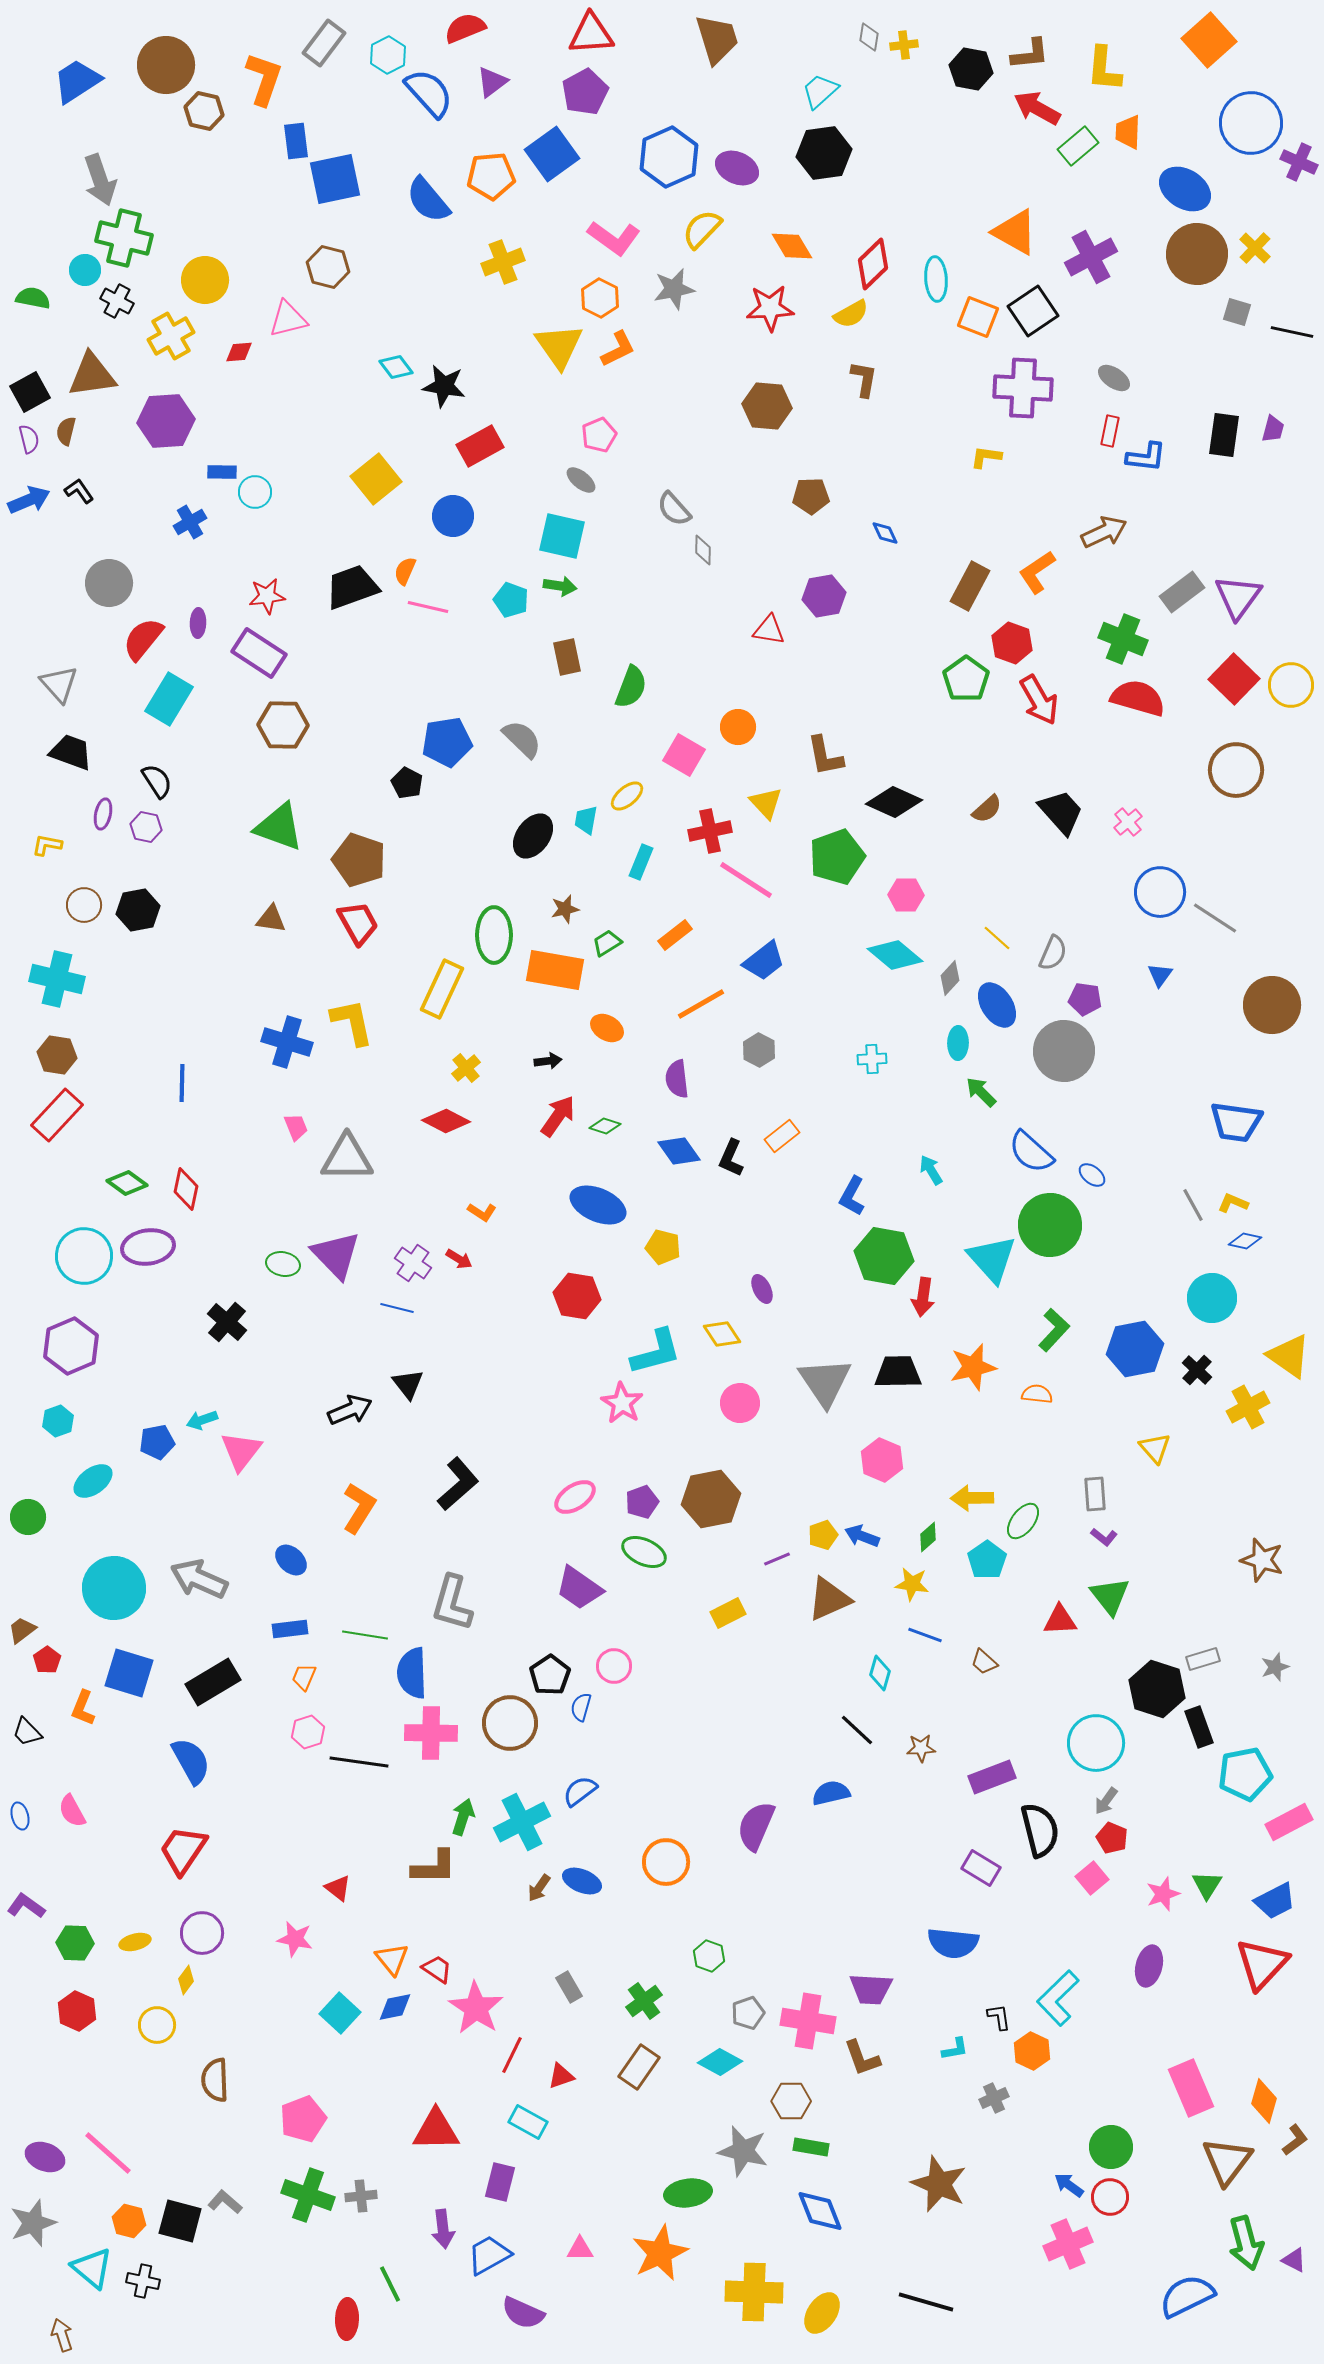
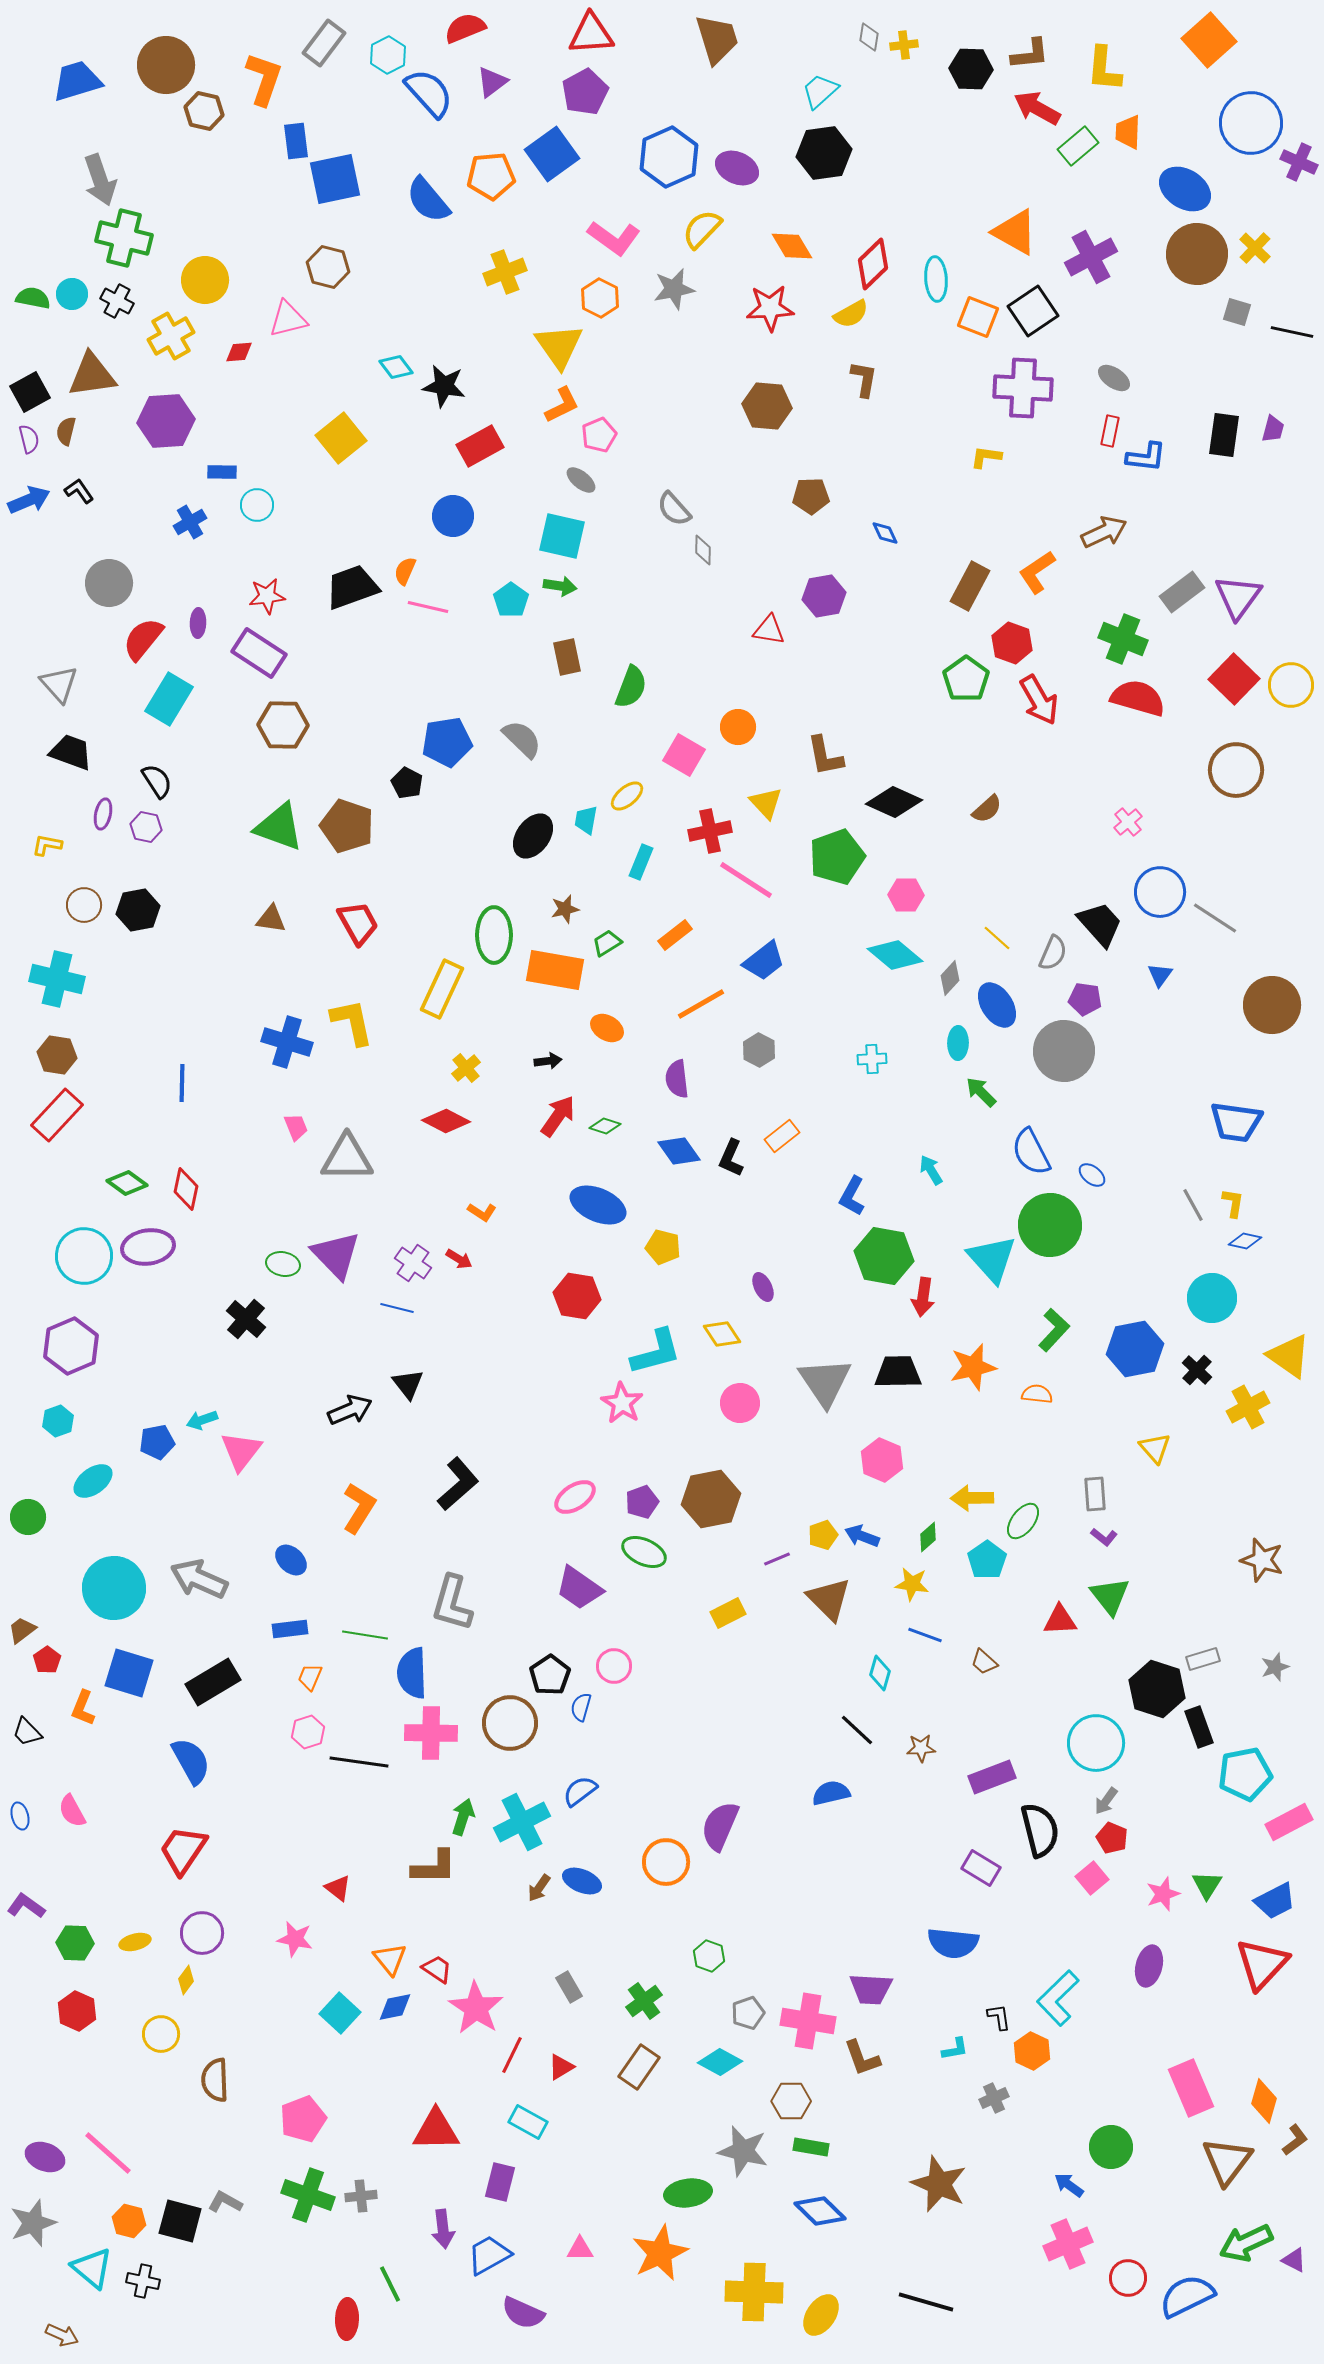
black hexagon at (971, 69): rotated 9 degrees counterclockwise
blue trapezoid at (77, 81): rotated 16 degrees clockwise
yellow cross at (503, 262): moved 2 px right, 10 px down
cyan circle at (85, 270): moved 13 px left, 24 px down
orange L-shape at (618, 349): moved 56 px left, 56 px down
yellow square at (376, 479): moved 35 px left, 41 px up
cyan circle at (255, 492): moved 2 px right, 13 px down
cyan pentagon at (511, 600): rotated 16 degrees clockwise
black trapezoid at (1061, 812): moved 39 px right, 112 px down
brown pentagon at (359, 860): moved 12 px left, 34 px up
blue semicircle at (1031, 1152): rotated 21 degrees clockwise
yellow L-shape at (1233, 1203): rotated 76 degrees clockwise
purple ellipse at (762, 1289): moved 1 px right, 2 px up
black cross at (227, 1322): moved 19 px right, 3 px up
brown triangle at (829, 1599): rotated 51 degrees counterclockwise
orange trapezoid at (304, 1677): moved 6 px right
purple semicircle at (756, 1826): moved 36 px left
orange triangle at (392, 1959): moved 2 px left
yellow circle at (157, 2025): moved 4 px right, 9 px down
red triangle at (561, 2076): moved 9 px up; rotated 12 degrees counterclockwise
red circle at (1110, 2197): moved 18 px right, 81 px down
gray L-shape at (225, 2202): rotated 12 degrees counterclockwise
blue diamond at (820, 2211): rotated 24 degrees counterclockwise
green arrow at (1246, 2243): rotated 80 degrees clockwise
yellow ellipse at (822, 2313): moved 1 px left, 2 px down
brown arrow at (62, 2335): rotated 132 degrees clockwise
